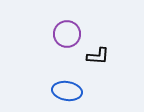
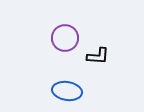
purple circle: moved 2 px left, 4 px down
